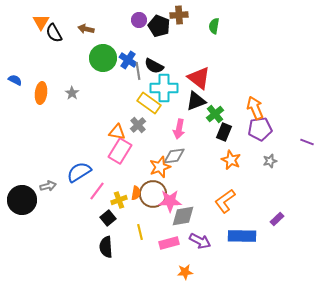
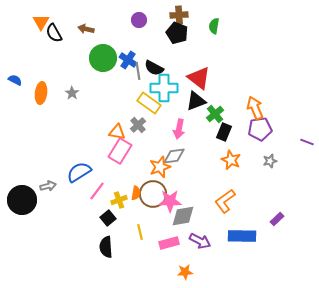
black pentagon at (159, 26): moved 18 px right, 7 px down
black semicircle at (154, 66): moved 2 px down
